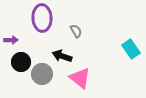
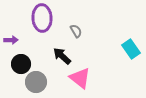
black arrow: rotated 24 degrees clockwise
black circle: moved 2 px down
gray circle: moved 6 px left, 8 px down
